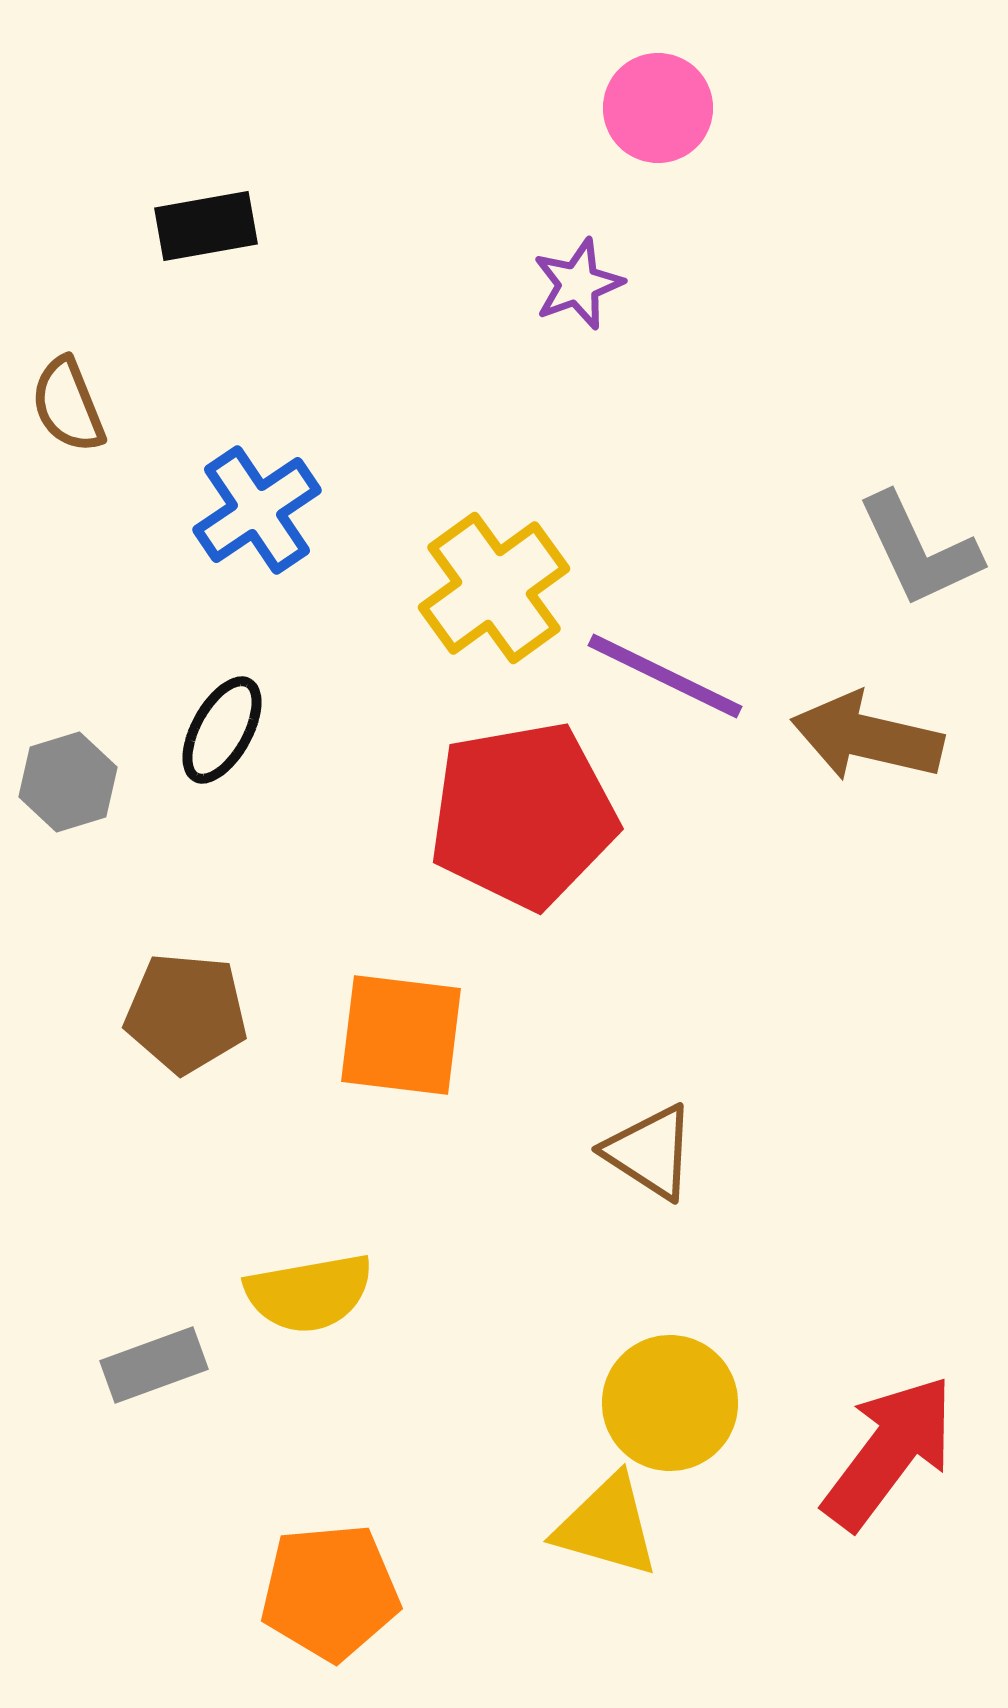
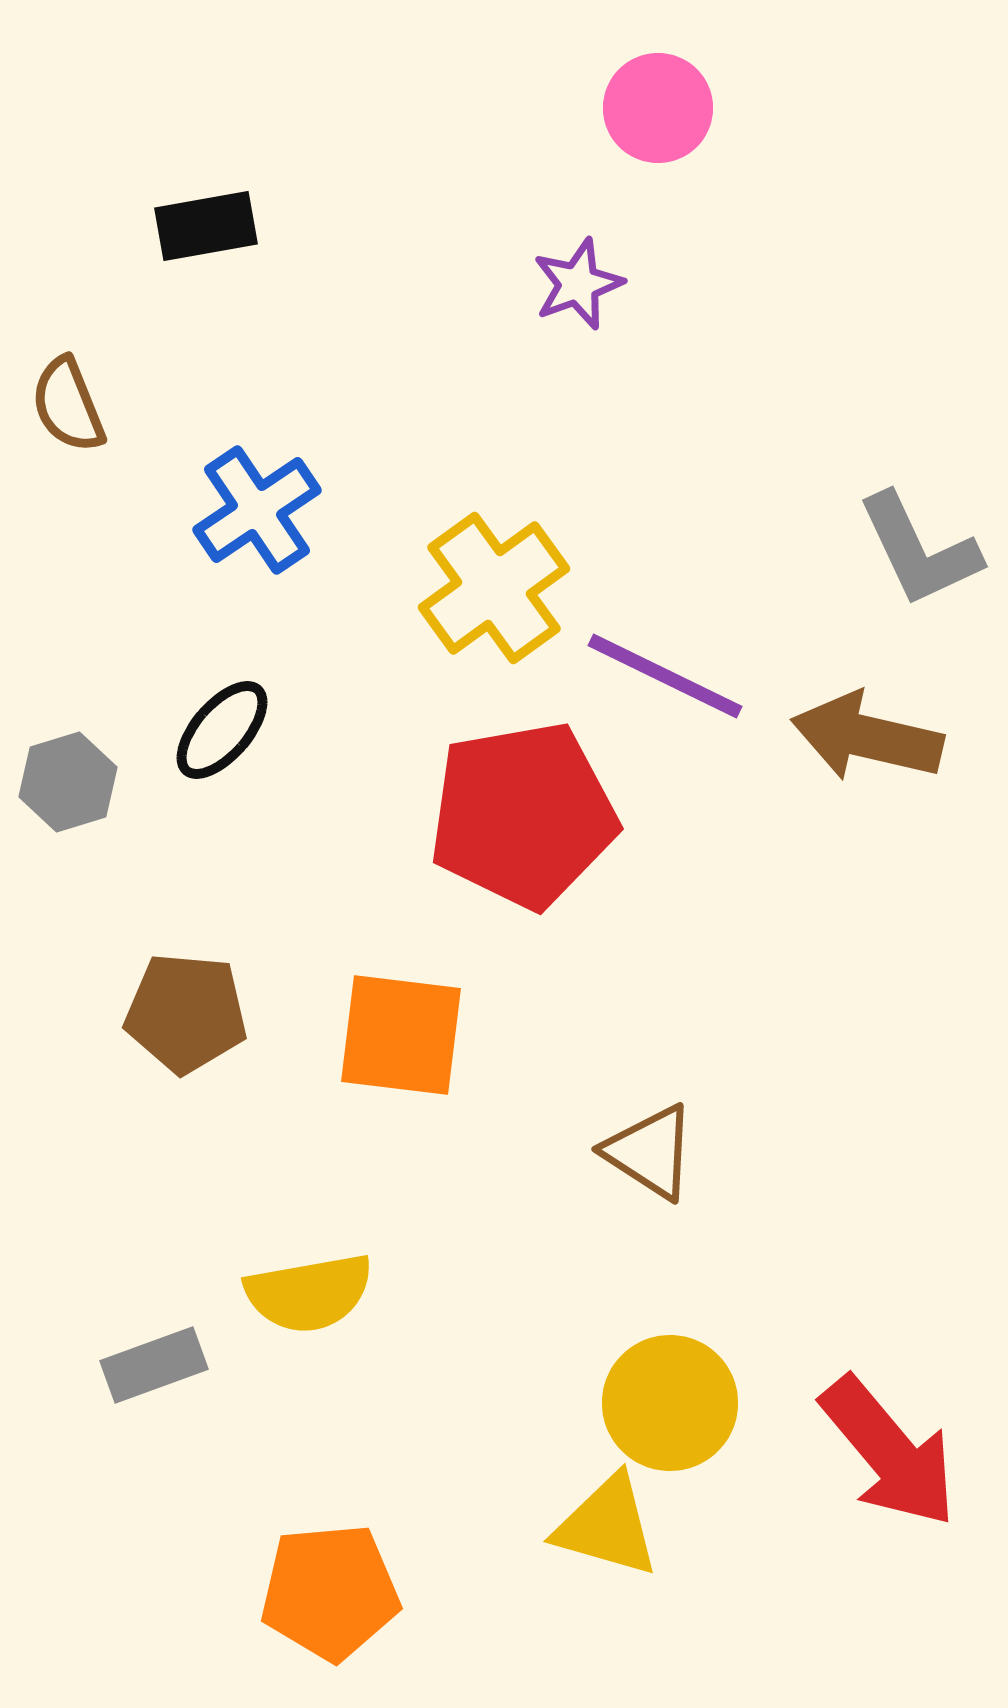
black ellipse: rotated 12 degrees clockwise
red arrow: rotated 103 degrees clockwise
